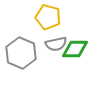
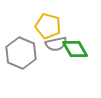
yellow pentagon: moved 9 px down
green diamond: rotated 60 degrees clockwise
